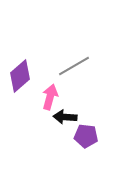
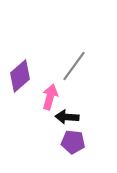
gray line: rotated 24 degrees counterclockwise
black arrow: moved 2 px right
purple pentagon: moved 13 px left, 6 px down
